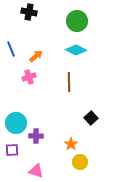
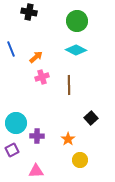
orange arrow: moved 1 px down
pink cross: moved 13 px right
brown line: moved 3 px down
purple cross: moved 1 px right
orange star: moved 3 px left, 5 px up
purple square: rotated 24 degrees counterclockwise
yellow circle: moved 2 px up
pink triangle: rotated 21 degrees counterclockwise
